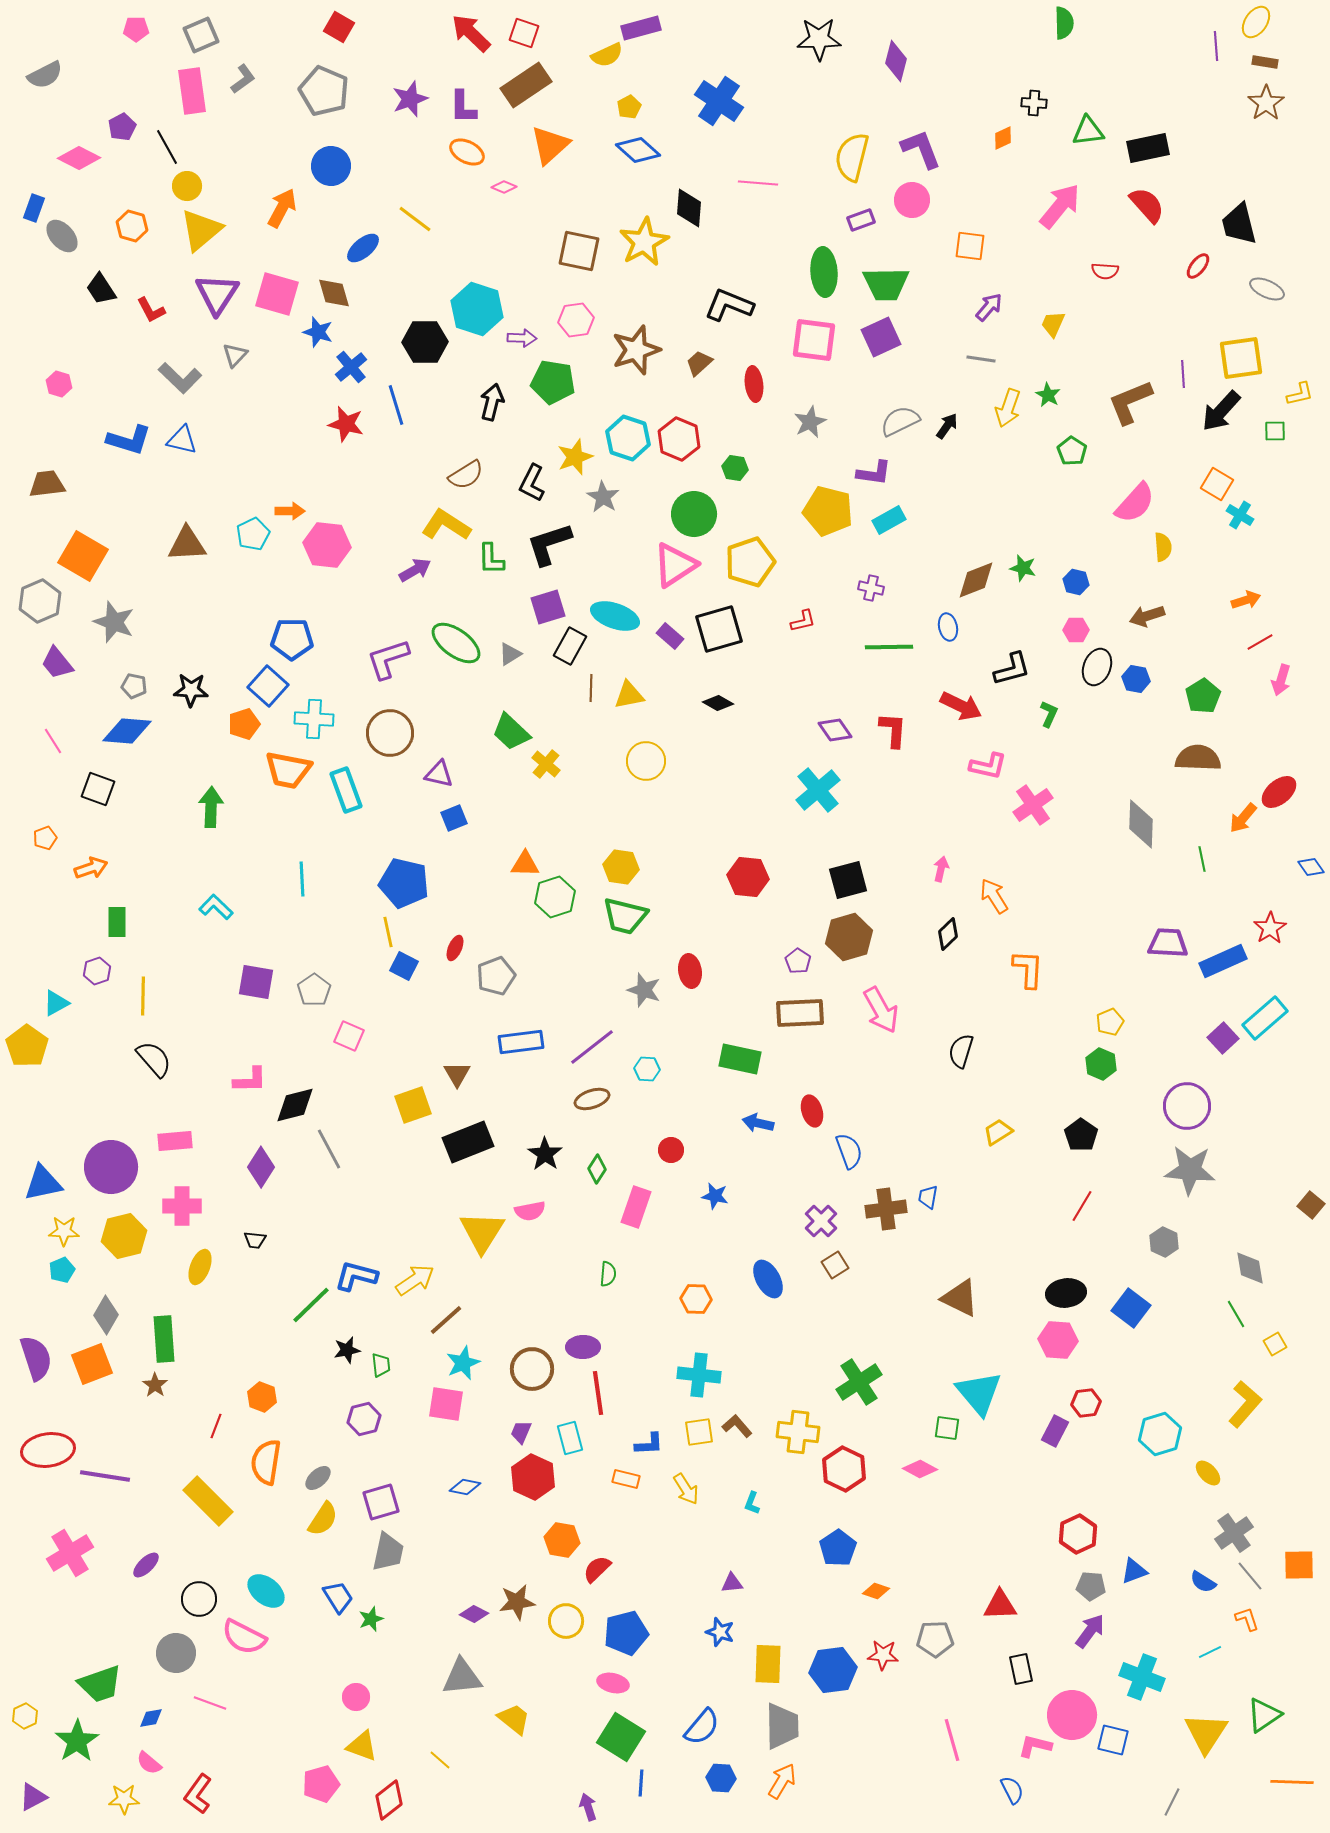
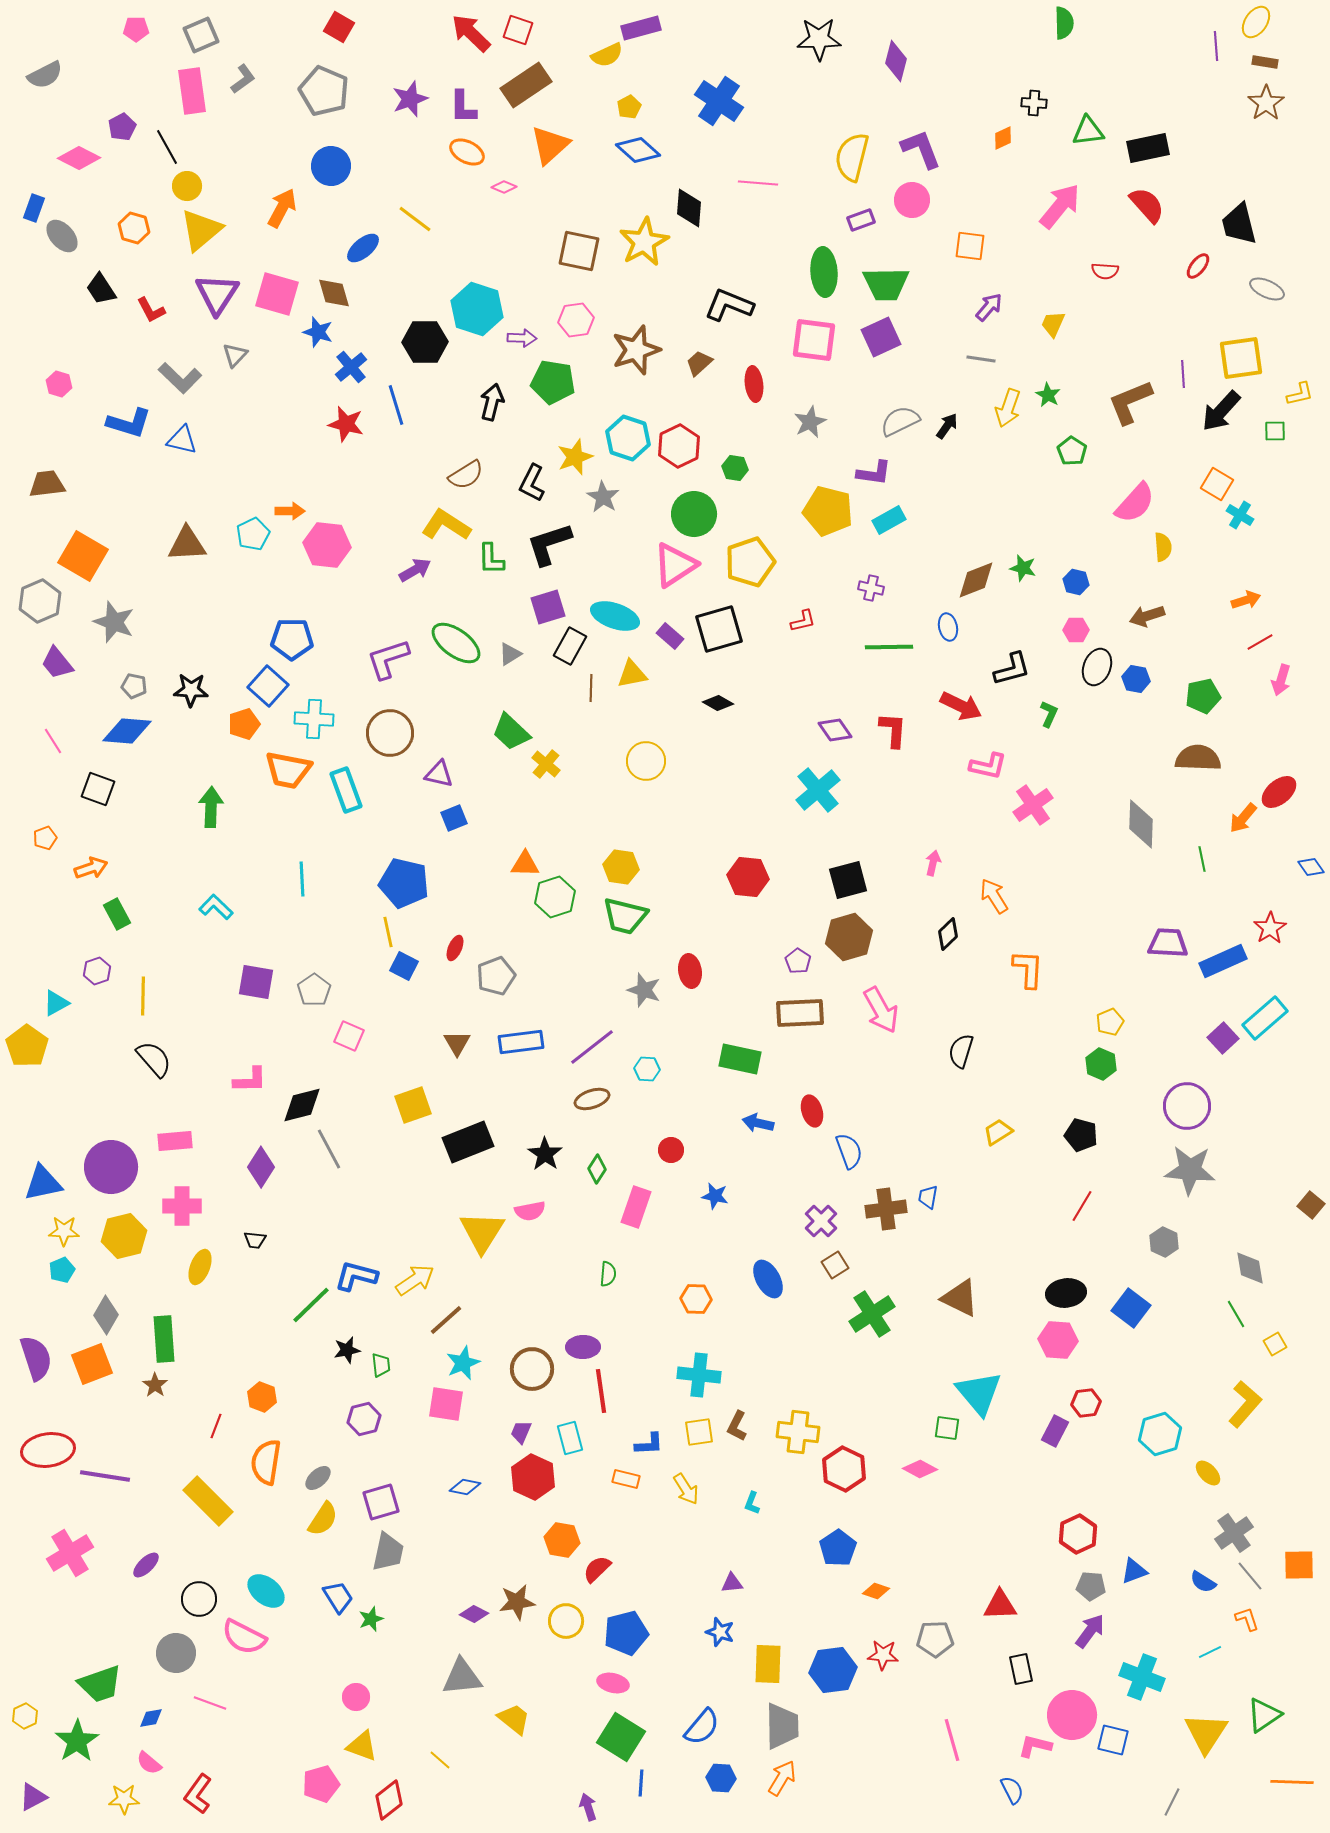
red square at (524, 33): moved 6 px left, 3 px up
orange hexagon at (132, 226): moved 2 px right, 2 px down
red hexagon at (679, 439): moved 7 px down; rotated 12 degrees clockwise
blue L-shape at (129, 440): moved 17 px up
yellow triangle at (629, 695): moved 3 px right, 21 px up
green pentagon at (1203, 696): rotated 20 degrees clockwise
pink arrow at (941, 869): moved 8 px left, 6 px up
green rectangle at (117, 922): moved 8 px up; rotated 28 degrees counterclockwise
brown triangle at (457, 1074): moved 31 px up
black diamond at (295, 1105): moved 7 px right
black pentagon at (1081, 1135): rotated 20 degrees counterclockwise
green cross at (859, 1382): moved 13 px right, 68 px up
red line at (598, 1393): moved 3 px right, 2 px up
brown L-shape at (737, 1426): rotated 112 degrees counterclockwise
orange arrow at (782, 1781): moved 3 px up
